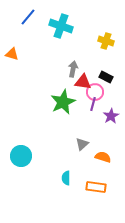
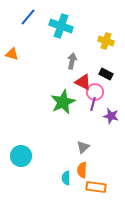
gray arrow: moved 1 px left, 8 px up
black rectangle: moved 3 px up
red triangle: rotated 18 degrees clockwise
purple star: rotated 28 degrees counterclockwise
gray triangle: moved 1 px right, 3 px down
orange semicircle: moved 21 px left, 13 px down; rotated 105 degrees counterclockwise
